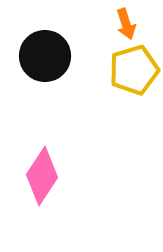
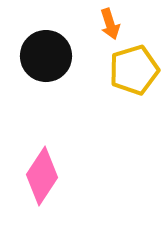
orange arrow: moved 16 px left
black circle: moved 1 px right
